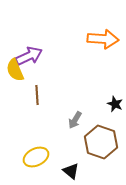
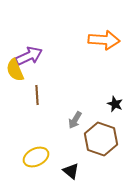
orange arrow: moved 1 px right, 1 px down
brown hexagon: moved 3 px up
